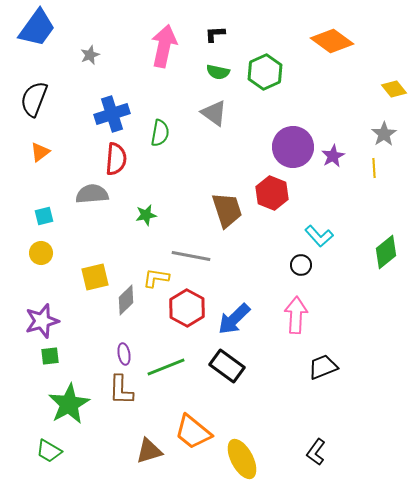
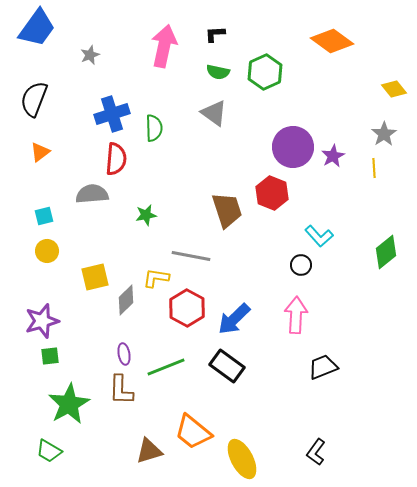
green semicircle at (160, 133): moved 6 px left, 5 px up; rotated 12 degrees counterclockwise
yellow circle at (41, 253): moved 6 px right, 2 px up
